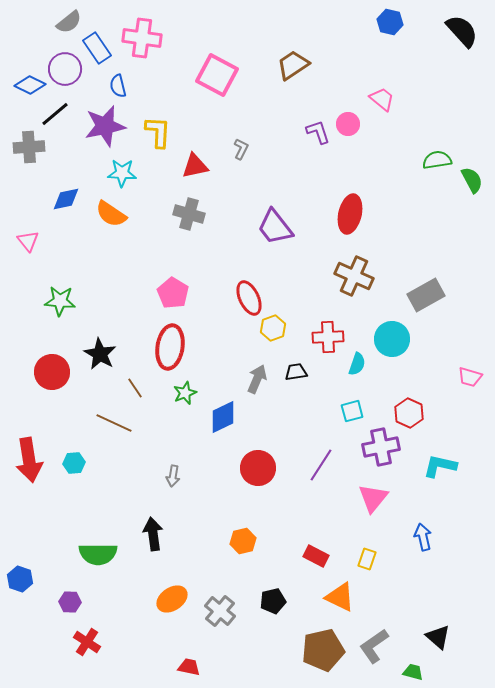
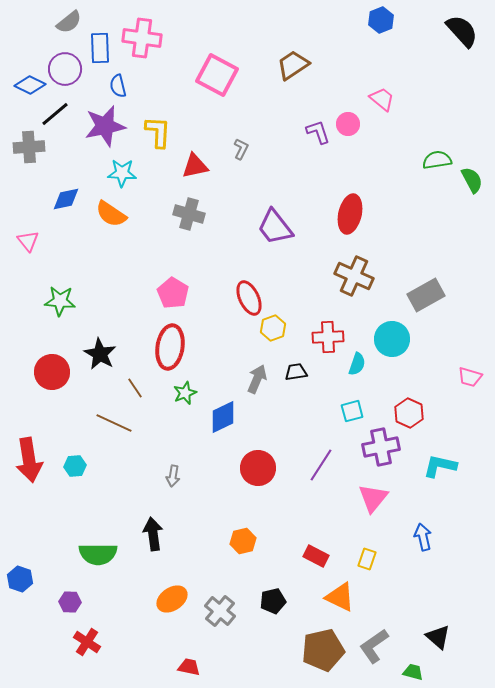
blue hexagon at (390, 22): moved 9 px left, 2 px up; rotated 25 degrees clockwise
blue rectangle at (97, 48): moved 3 px right; rotated 32 degrees clockwise
cyan hexagon at (74, 463): moved 1 px right, 3 px down
